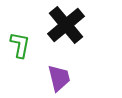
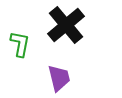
green L-shape: moved 1 px up
